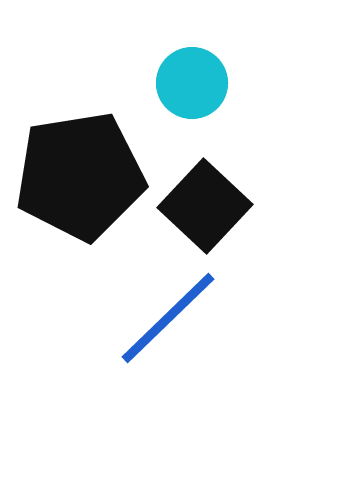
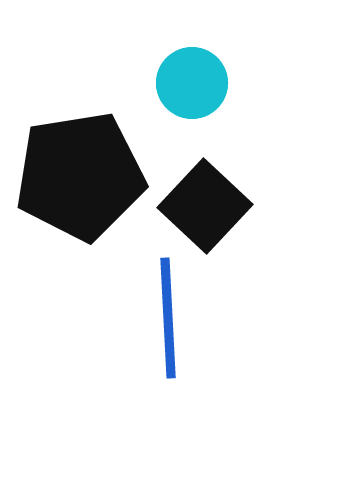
blue line: rotated 49 degrees counterclockwise
